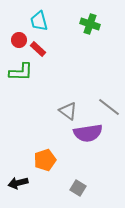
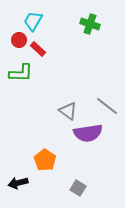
cyan trapezoid: moved 6 px left; rotated 45 degrees clockwise
green L-shape: moved 1 px down
gray line: moved 2 px left, 1 px up
orange pentagon: rotated 20 degrees counterclockwise
